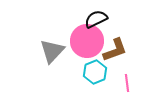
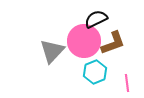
pink circle: moved 3 px left
brown L-shape: moved 2 px left, 7 px up
